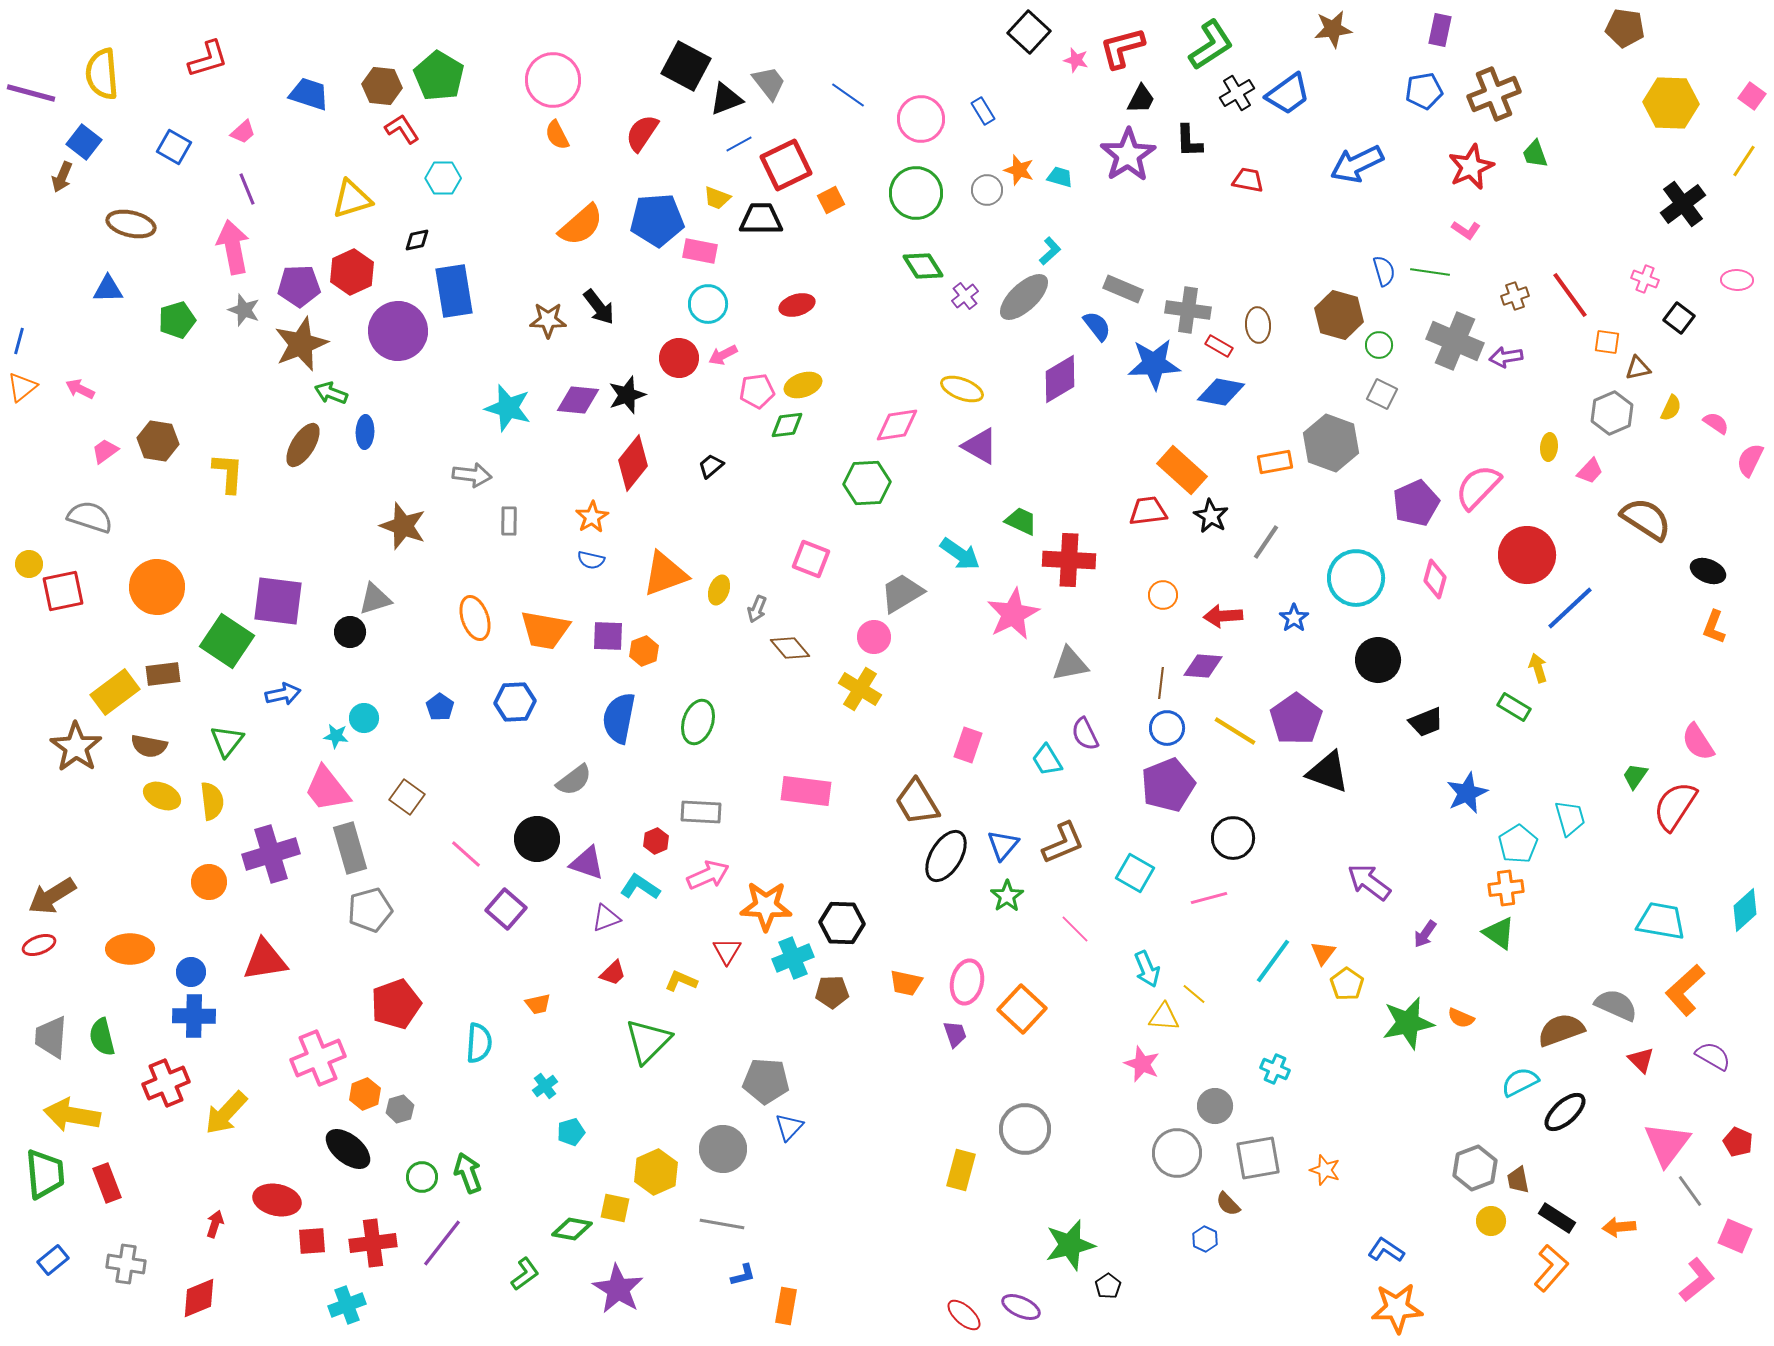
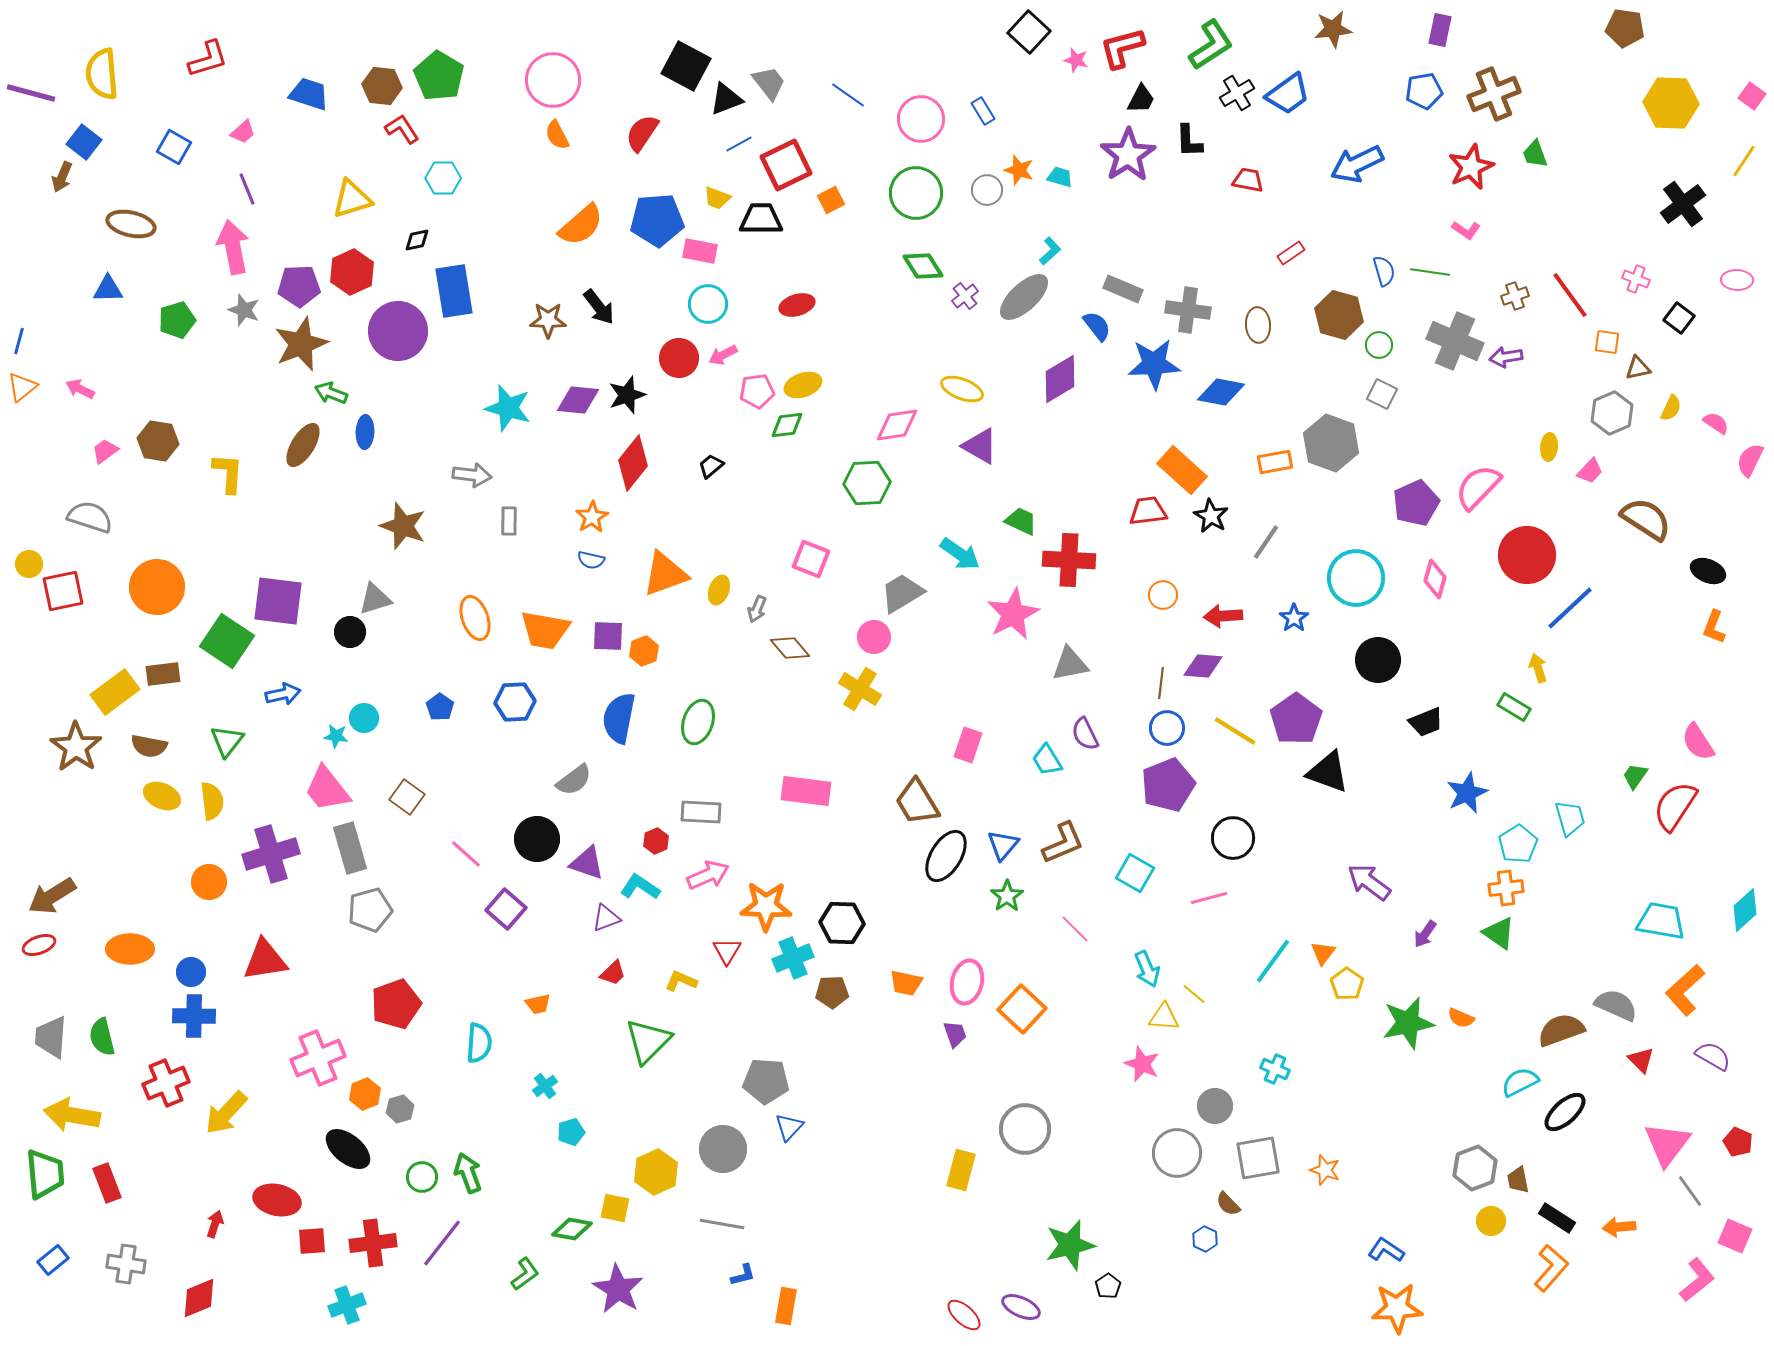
pink cross at (1645, 279): moved 9 px left
red rectangle at (1219, 346): moved 72 px right, 93 px up; rotated 64 degrees counterclockwise
